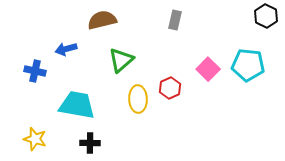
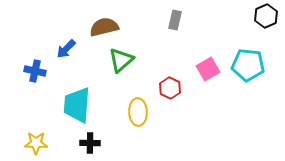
black hexagon: rotated 10 degrees clockwise
brown semicircle: moved 2 px right, 7 px down
blue arrow: rotated 30 degrees counterclockwise
pink square: rotated 15 degrees clockwise
red hexagon: rotated 10 degrees counterclockwise
yellow ellipse: moved 13 px down
cyan trapezoid: rotated 96 degrees counterclockwise
yellow star: moved 1 px right, 4 px down; rotated 15 degrees counterclockwise
